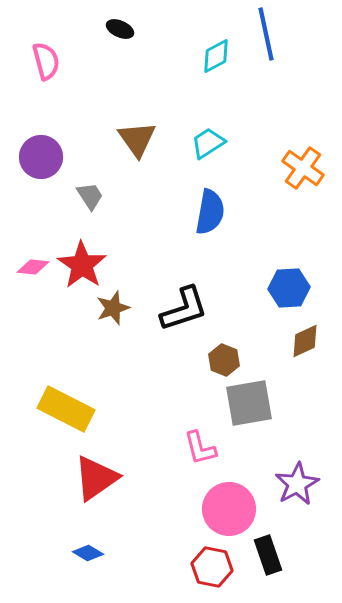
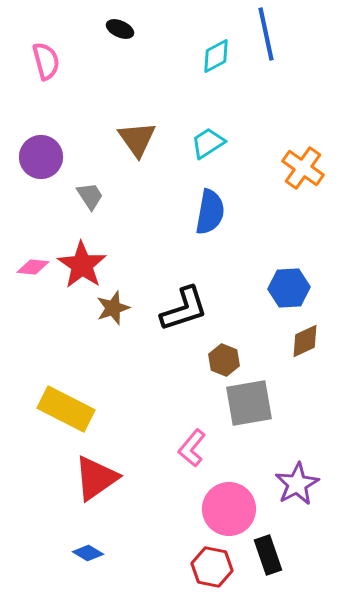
pink L-shape: moved 8 px left; rotated 54 degrees clockwise
